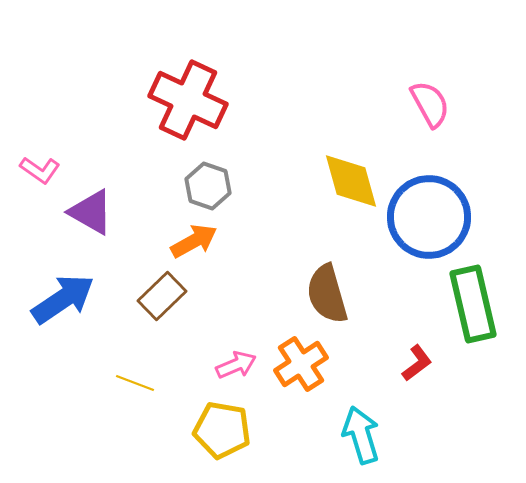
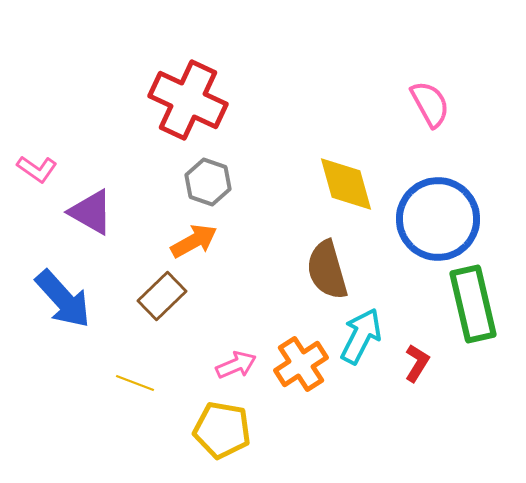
pink L-shape: moved 3 px left, 1 px up
yellow diamond: moved 5 px left, 3 px down
gray hexagon: moved 4 px up
blue circle: moved 9 px right, 2 px down
brown semicircle: moved 24 px up
blue arrow: rotated 82 degrees clockwise
red L-shape: rotated 21 degrees counterclockwise
cyan arrow: moved 99 px up; rotated 44 degrees clockwise
